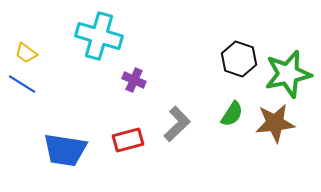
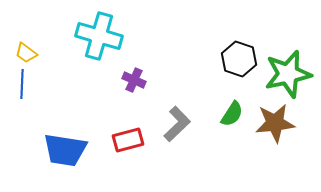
blue line: rotated 60 degrees clockwise
